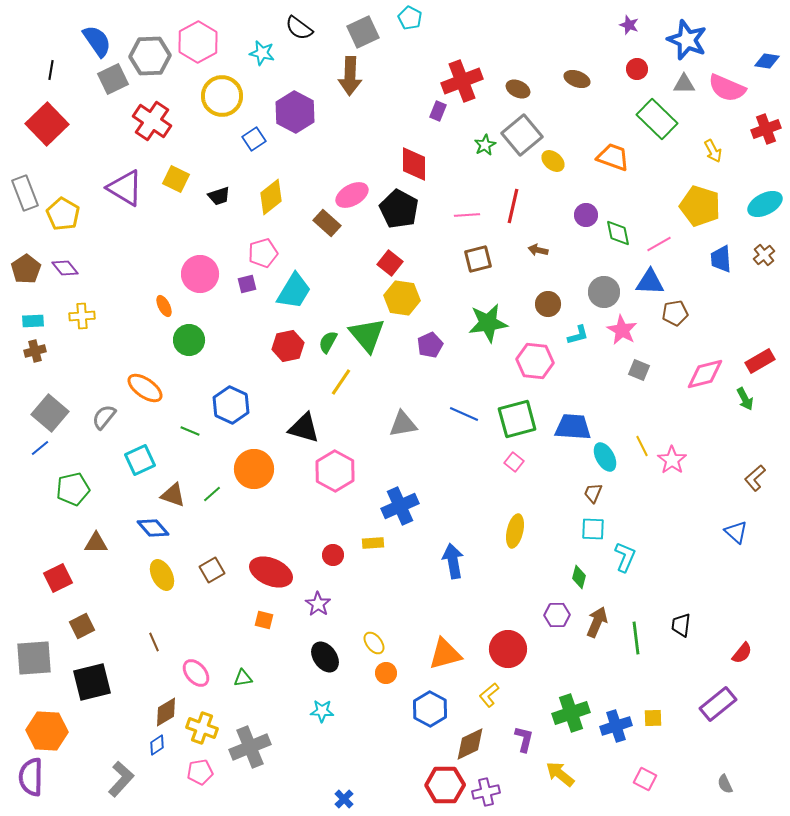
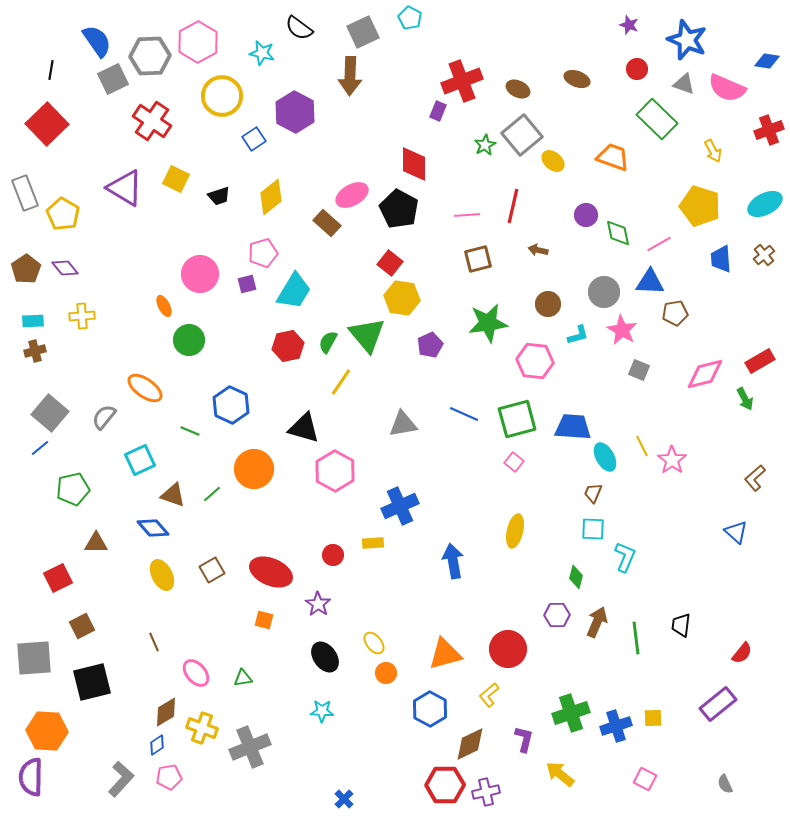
gray triangle at (684, 84): rotated 20 degrees clockwise
red cross at (766, 129): moved 3 px right, 1 px down
green diamond at (579, 577): moved 3 px left
pink pentagon at (200, 772): moved 31 px left, 5 px down
